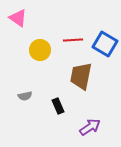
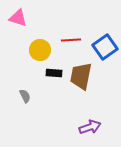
pink triangle: rotated 18 degrees counterclockwise
red line: moved 2 px left
blue square: moved 3 px down; rotated 25 degrees clockwise
gray semicircle: rotated 104 degrees counterclockwise
black rectangle: moved 4 px left, 33 px up; rotated 63 degrees counterclockwise
purple arrow: rotated 15 degrees clockwise
